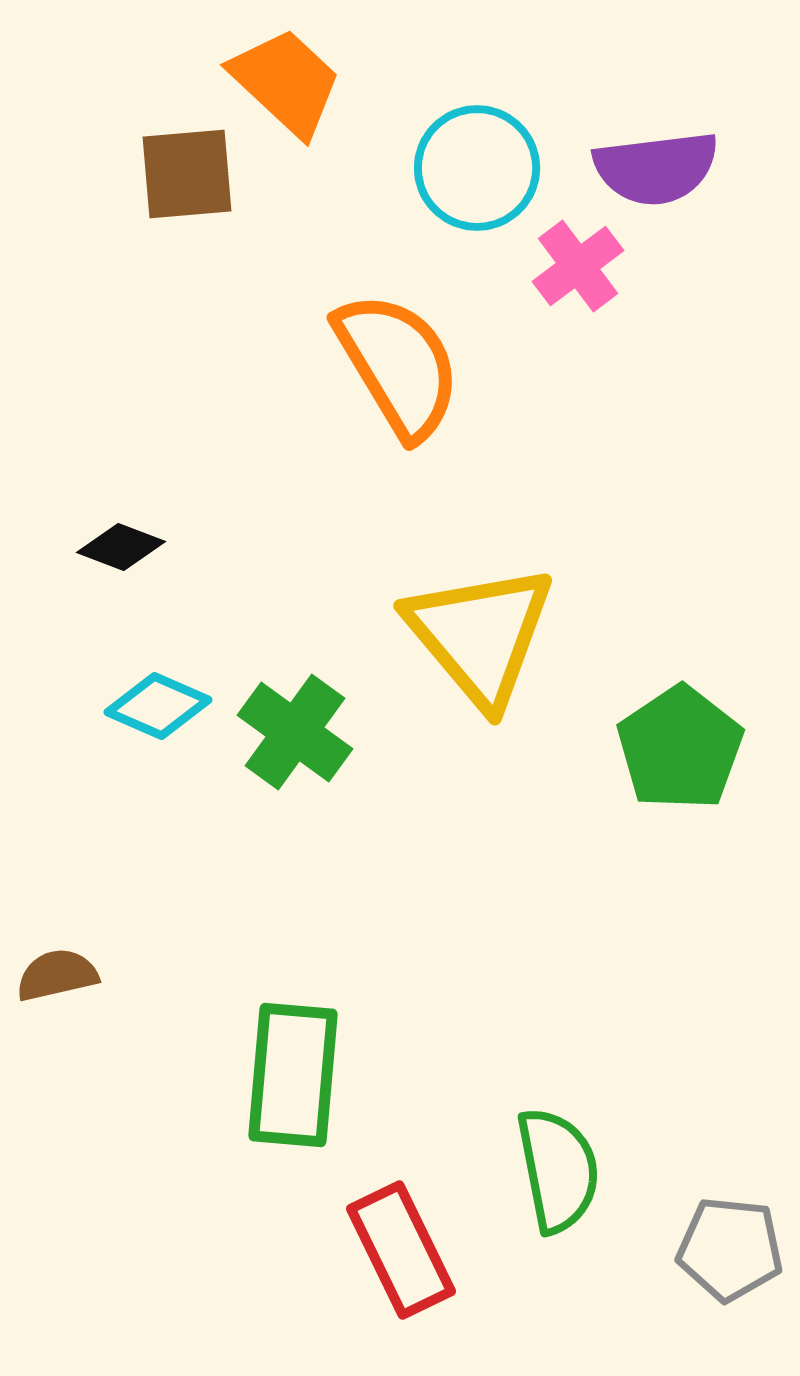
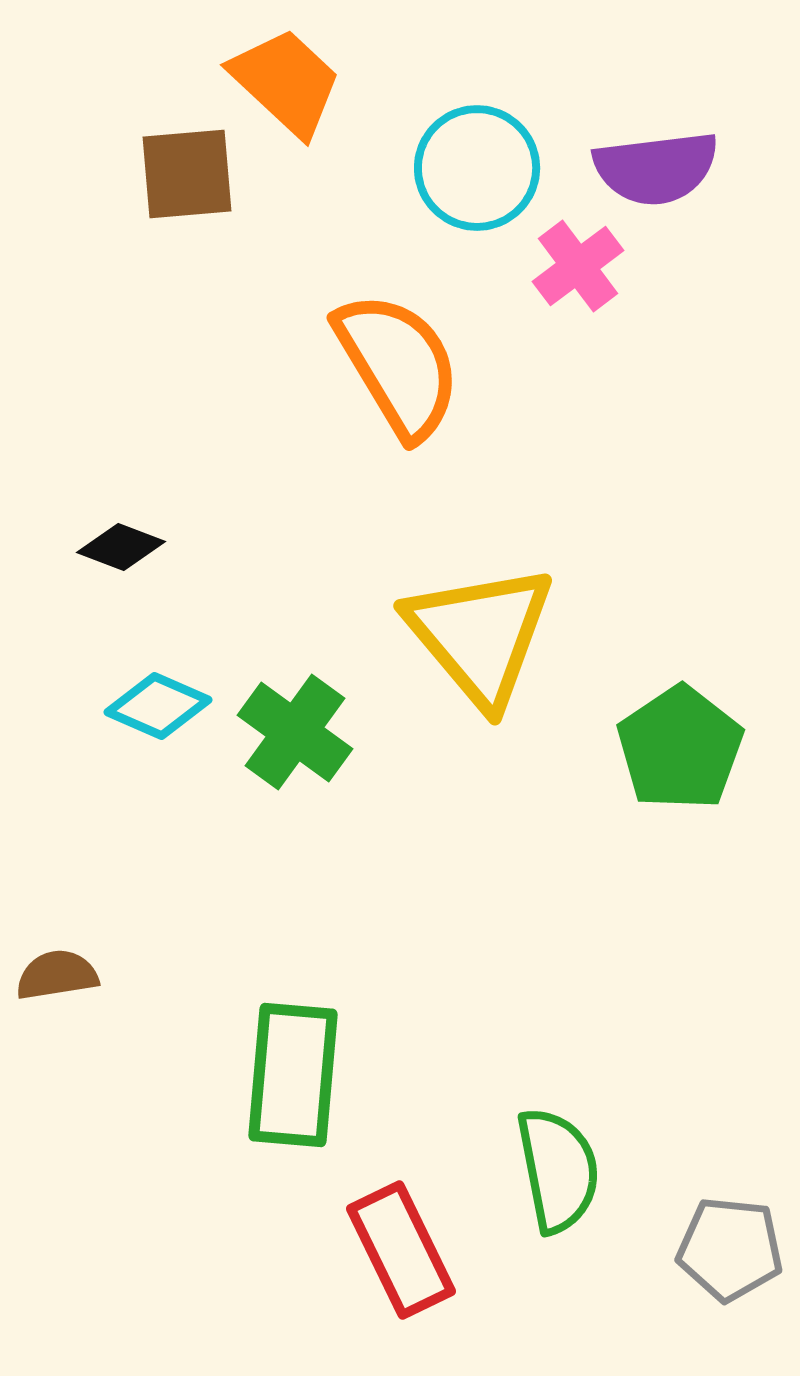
brown semicircle: rotated 4 degrees clockwise
